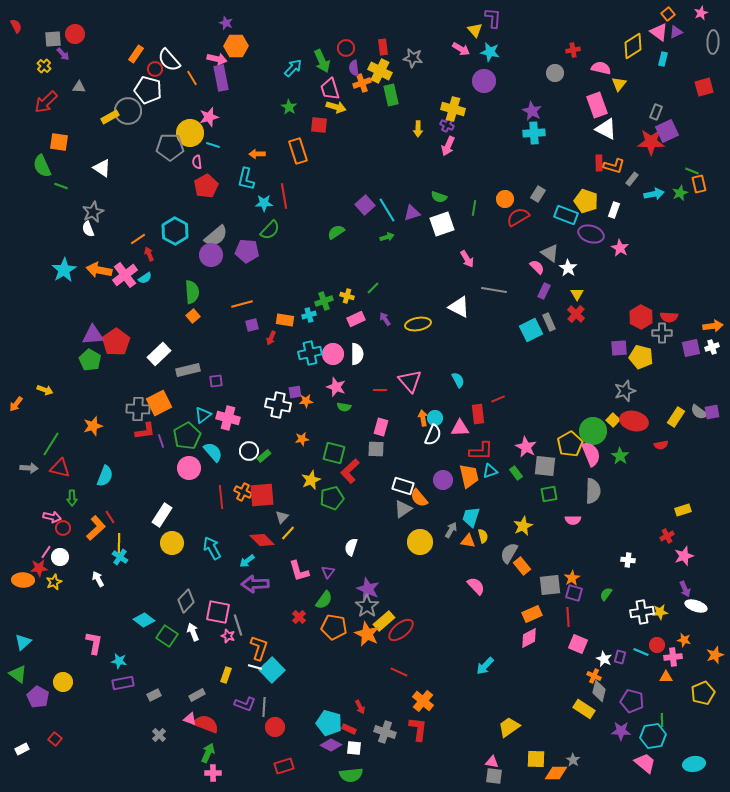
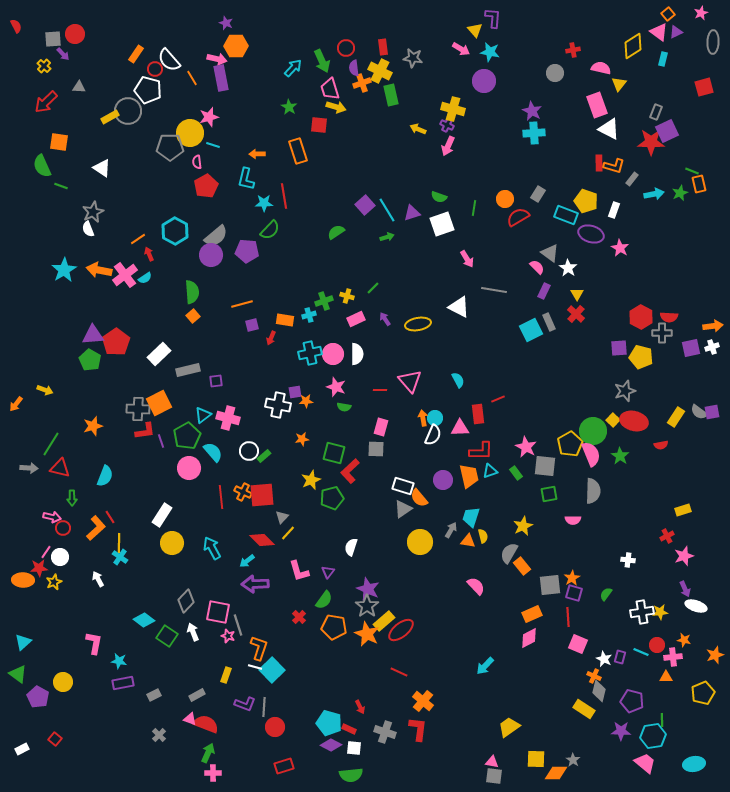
yellow arrow at (418, 129): rotated 112 degrees clockwise
white triangle at (606, 129): moved 3 px right
